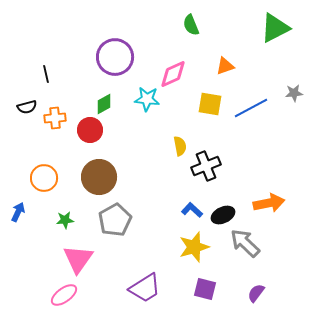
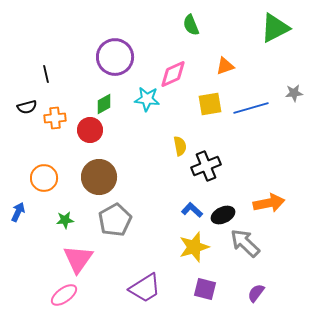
yellow square: rotated 20 degrees counterclockwise
blue line: rotated 12 degrees clockwise
